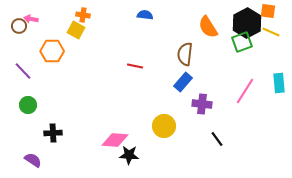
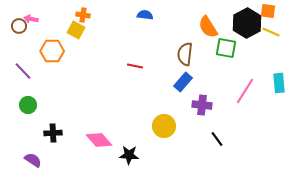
green square: moved 16 px left, 6 px down; rotated 30 degrees clockwise
purple cross: moved 1 px down
pink diamond: moved 16 px left; rotated 44 degrees clockwise
